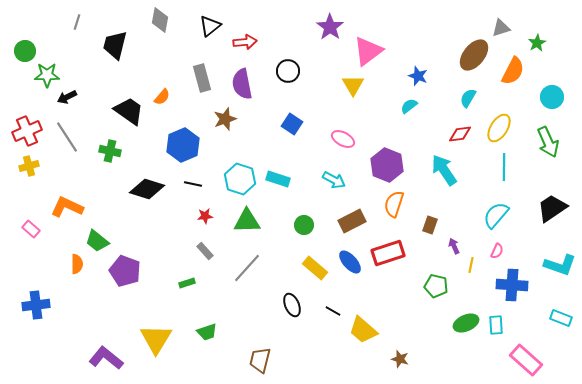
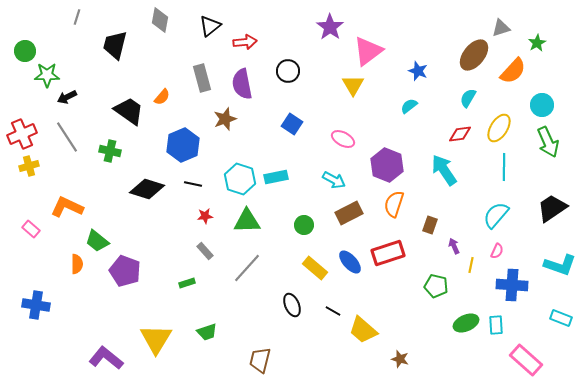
gray line at (77, 22): moved 5 px up
orange semicircle at (513, 71): rotated 16 degrees clockwise
blue star at (418, 76): moved 5 px up
cyan circle at (552, 97): moved 10 px left, 8 px down
red cross at (27, 131): moved 5 px left, 3 px down
cyan rectangle at (278, 179): moved 2 px left, 2 px up; rotated 30 degrees counterclockwise
brown rectangle at (352, 221): moved 3 px left, 8 px up
blue cross at (36, 305): rotated 16 degrees clockwise
